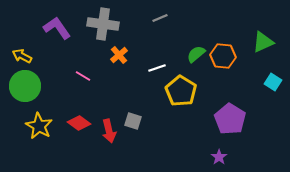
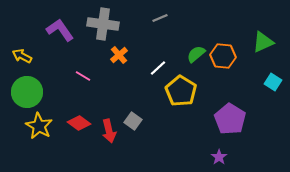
purple L-shape: moved 3 px right, 2 px down
white line: moved 1 px right; rotated 24 degrees counterclockwise
green circle: moved 2 px right, 6 px down
gray square: rotated 18 degrees clockwise
